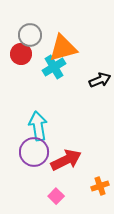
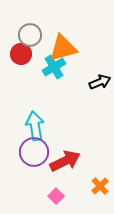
black arrow: moved 2 px down
cyan arrow: moved 3 px left
red arrow: moved 1 px left, 1 px down
orange cross: rotated 24 degrees counterclockwise
